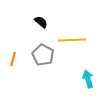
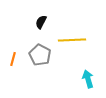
black semicircle: rotated 104 degrees counterclockwise
gray pentagon: moved 3 px left
